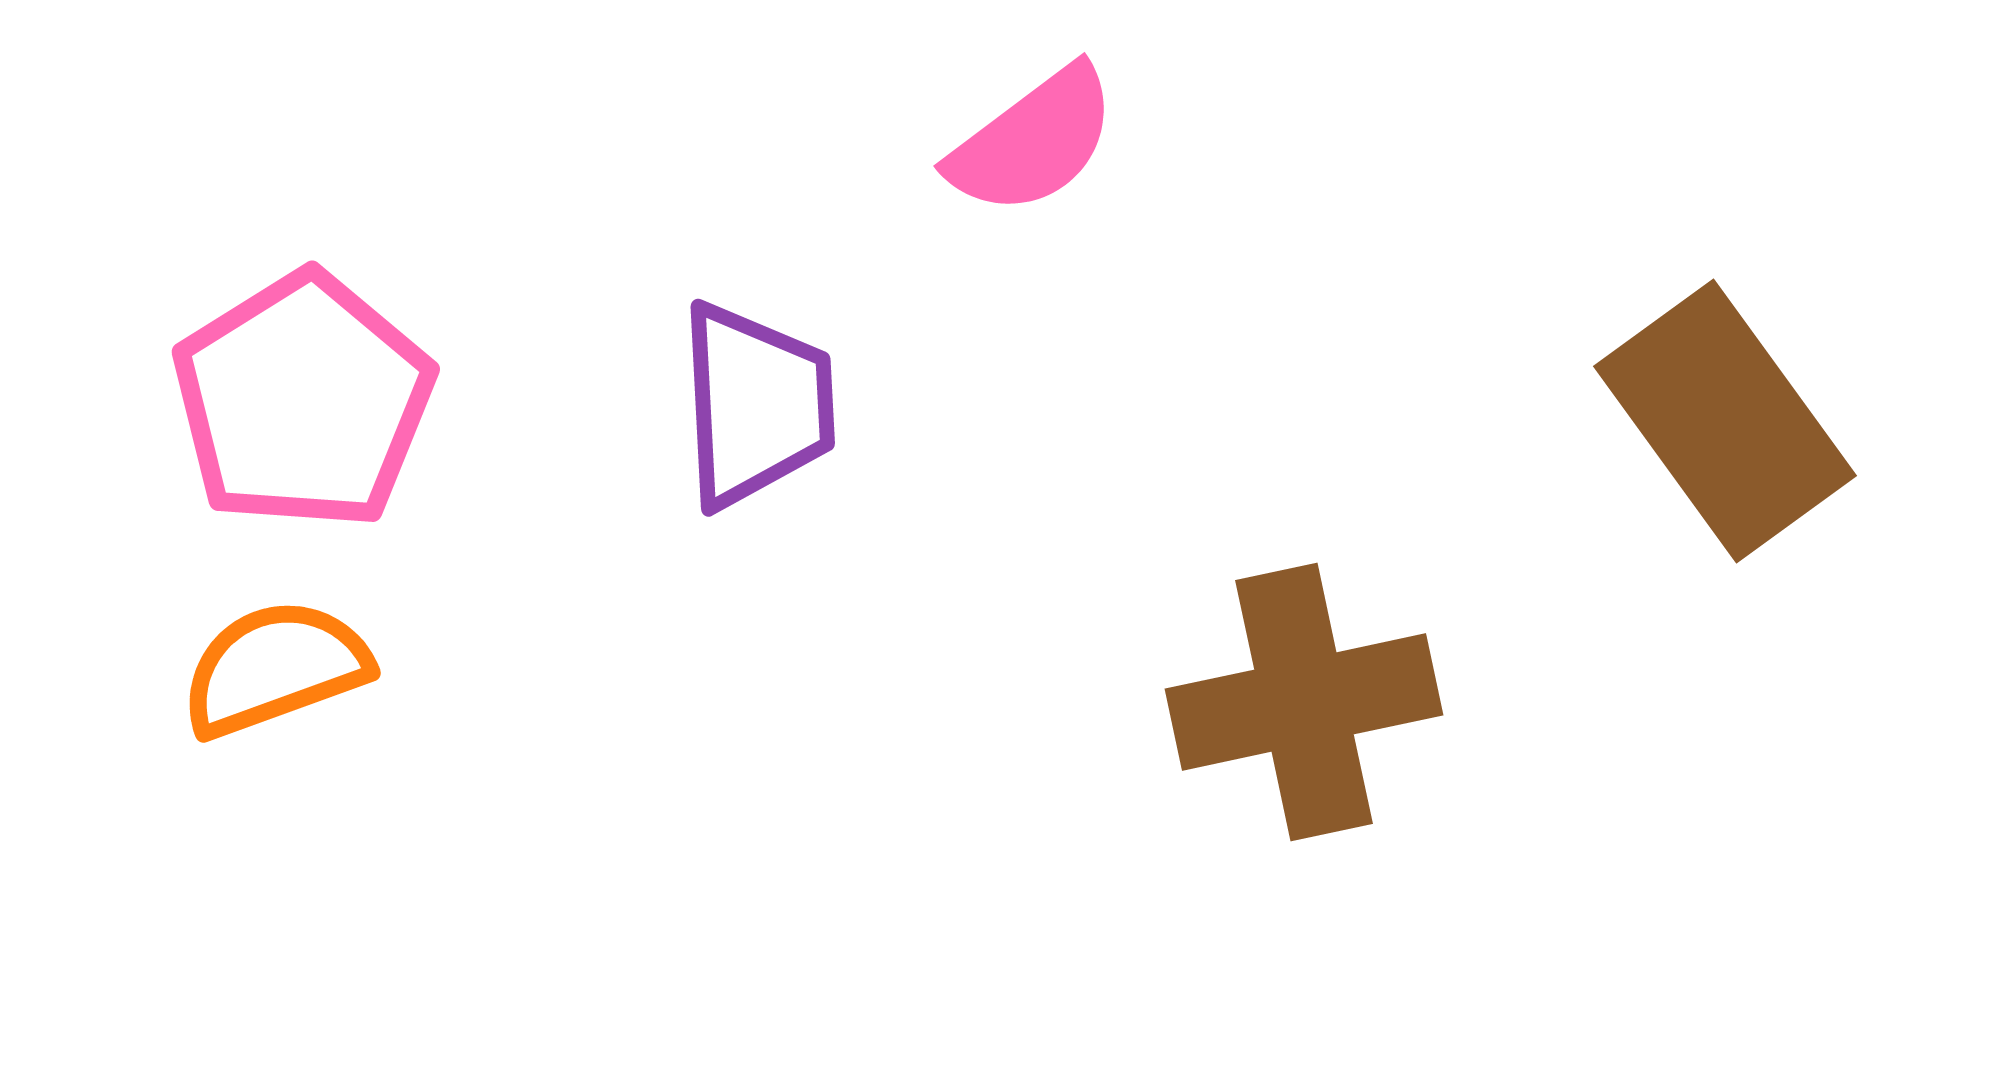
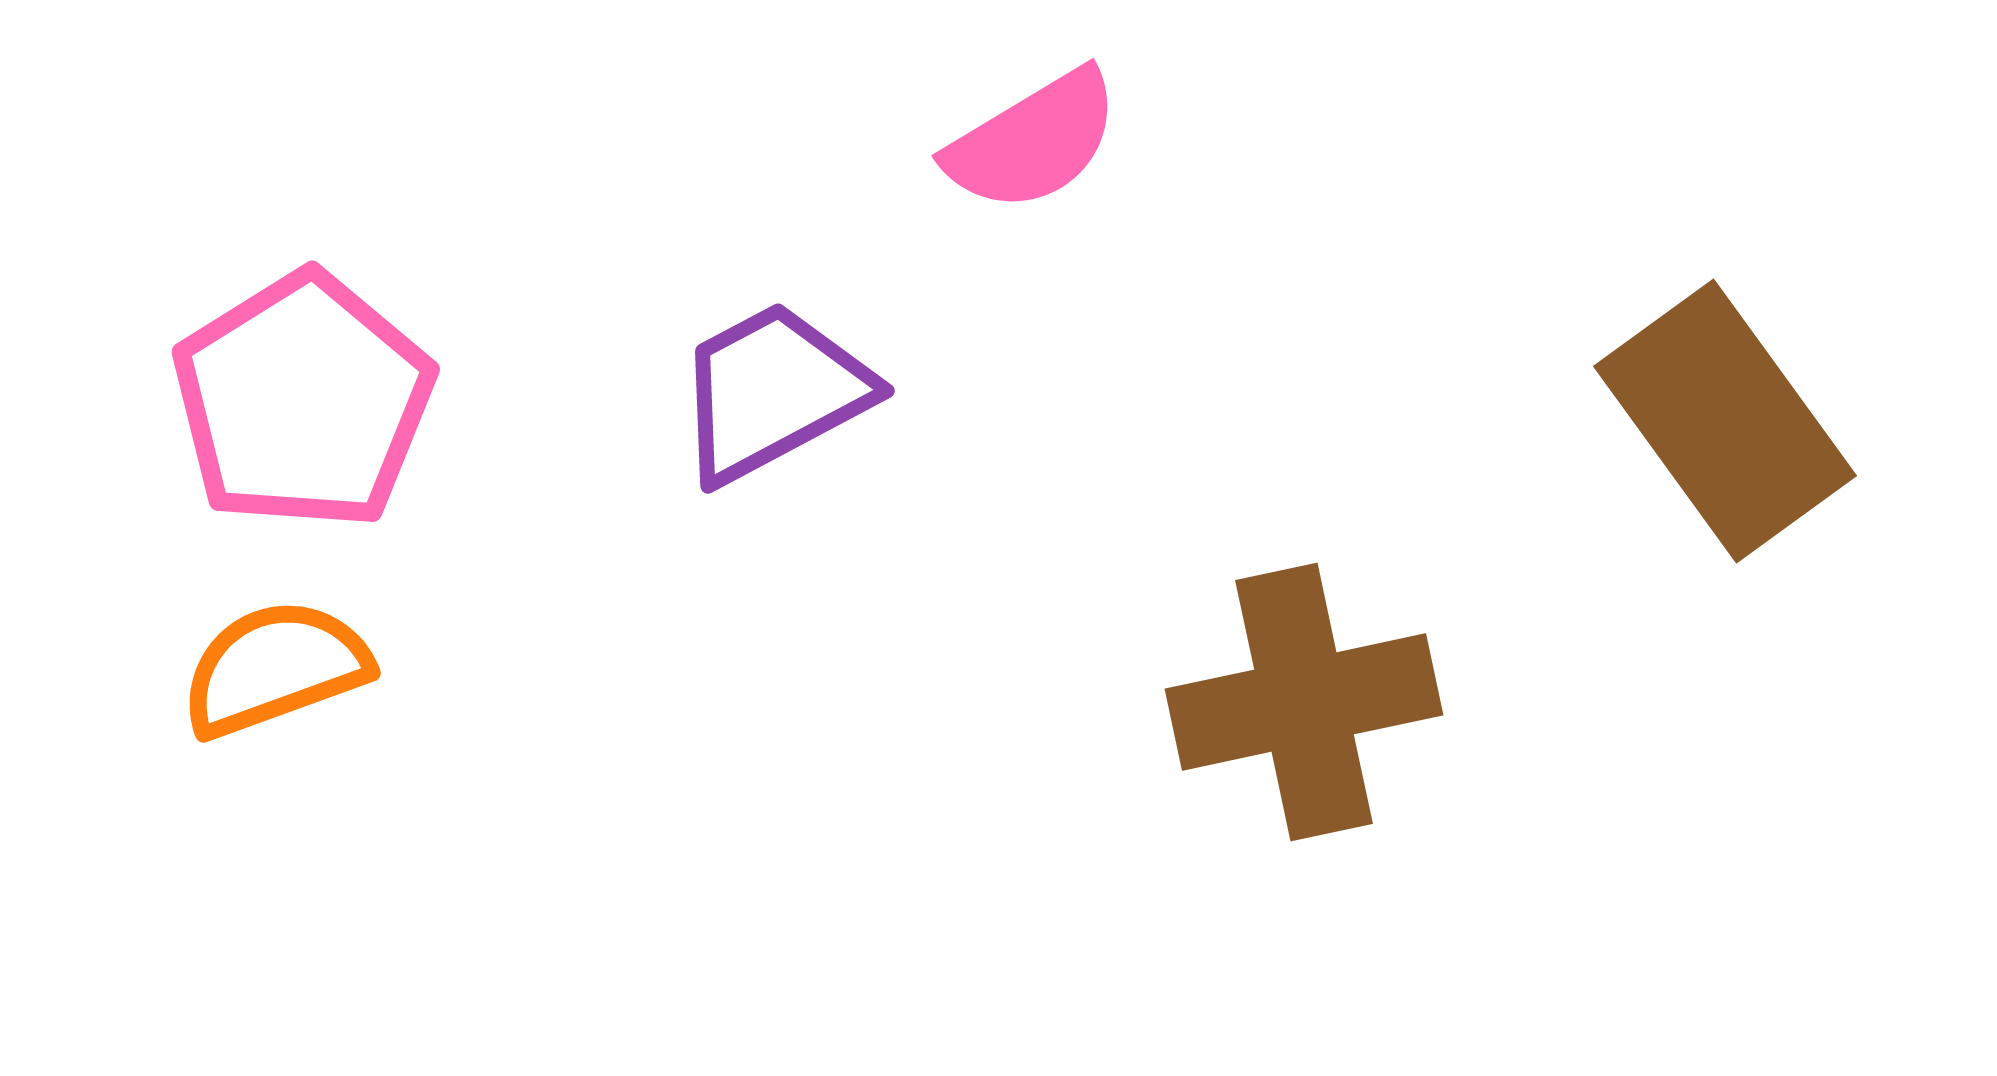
pink semicircle: rotated 6 degrees clockwise
purple trapezoid: moved 17 px right, 13 px up; rotated 115 degrees counterclockwise
